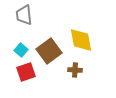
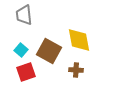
yellow diamond: moved 2 px left
brown square: rotated 25 degrees counterclockwise
brown cross: moved 1 px right
